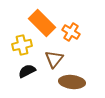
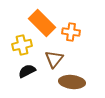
orange cross: rotated 24 degrees counterclockwise
